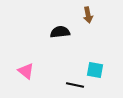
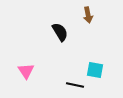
black semicircle: rotated 66 degrees clockwise
pink triangle: rotated 18 degrees clockwise
